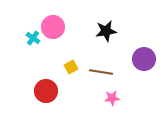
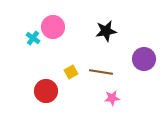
yellow square: moved 5 px down
